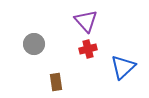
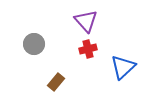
brown rectangle: rotated 48 degrees clockwise
